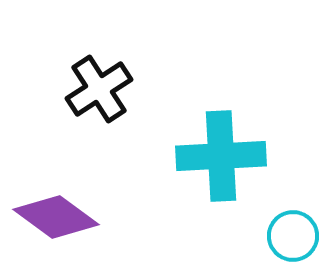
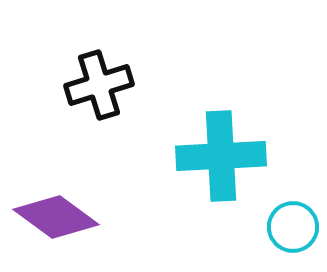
black cross: moved 4 px up; rotated 16 degrees clockwise
cyan circle: moved 9 px up
